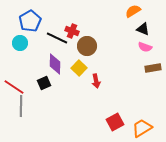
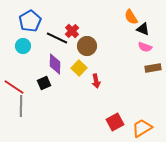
orange semicircle: moved 2 px left, 6 px down; rotated 91 degrees counterclockwise
red cross: rotated 24 degrees clockwise
cyan circle: moved 3 px right, 3 px down
